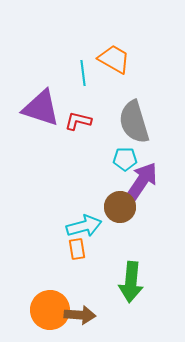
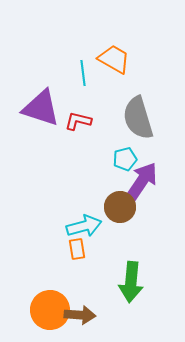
gray semicircle: moved 4 px right, 4 px up
cyan pentagon: rotated 15 degrees counterclockwise
